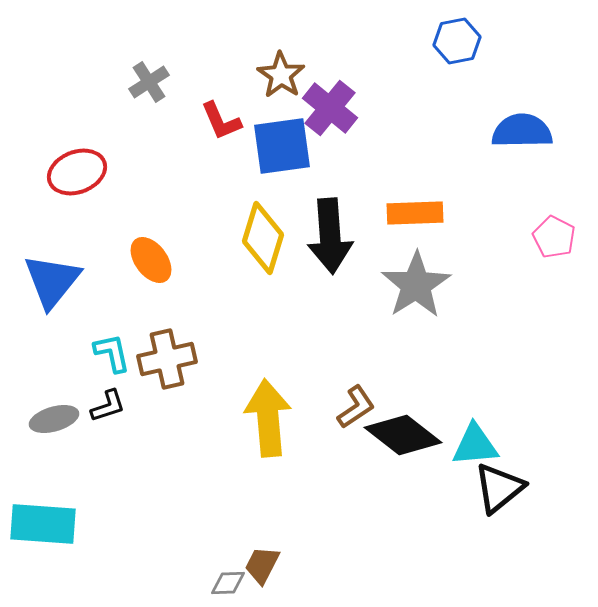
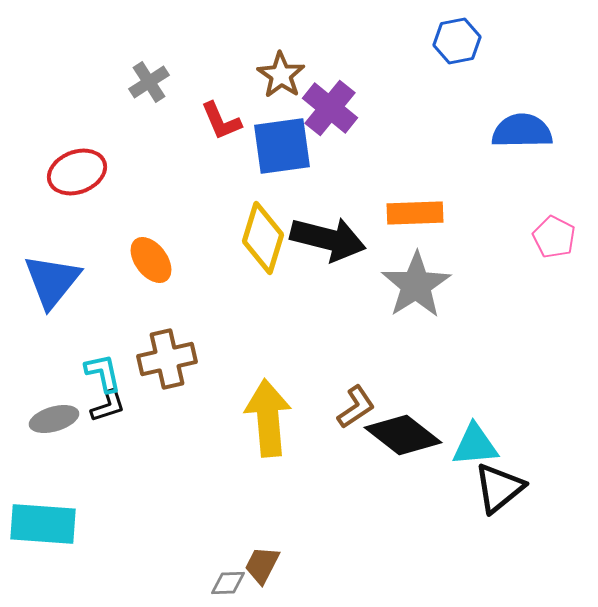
black arrow: moved 2 px left, 3 px down; rotated 72 degrees counterclockwise
cyan L-shape: moved 9 px left, 20 px down
